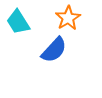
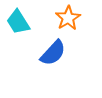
blue semicircle: moved 1 px left, 3 px down
